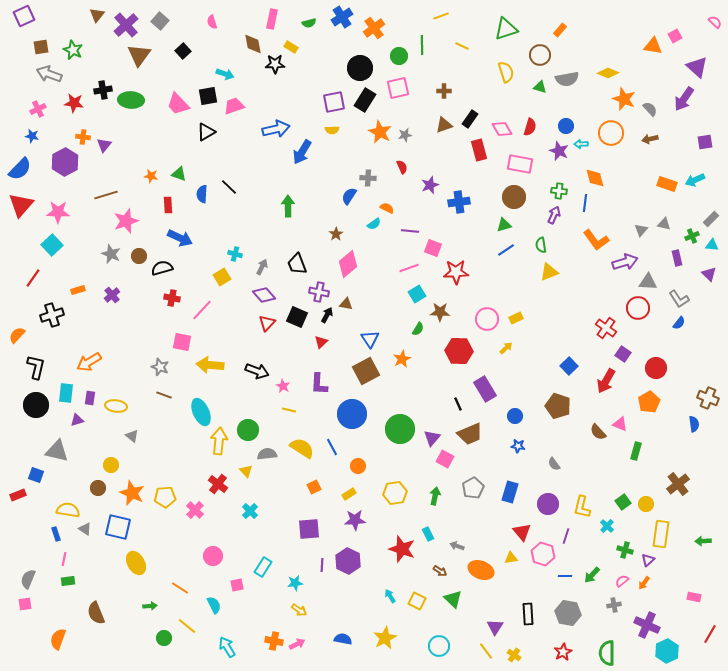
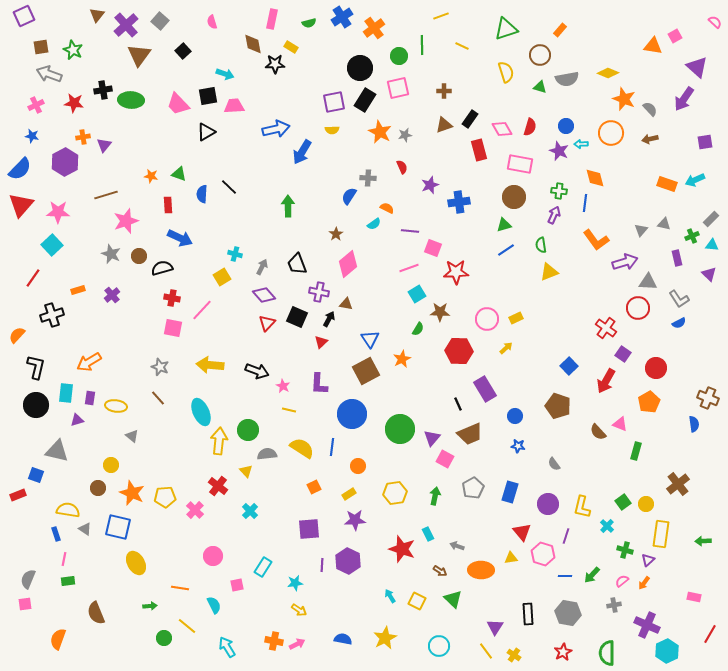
pink trapezoid at (234, 106): rotated 15 degrees clockwise
pink cross at (38, 109): moved 2 px left, 4 px up
orange cross at (83, 137): rotated 16 degrees counterclockwise
black arrow at (327, 315): moved 2 px right, 4 px down
blue semicircle at (679, 323): rotated 24 degrees clockwise
pink square at (182, 342): moved 9 px left, 14 px up
brown line at (164, 395): moved 6 px left, 3 px down; rotated 28 degrees clockwise
blue line at (332, 447): rotated 36 degrees clockwise
red cross at (218, 484): moved 2 px down
orange ellipse at (481, 570): rotated 20 degrees counterclockwise
orange line at (180, 588): rotated 24 degrees counterclockwise
